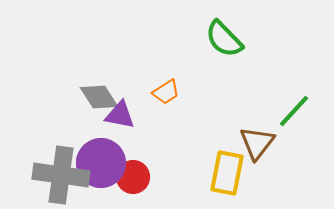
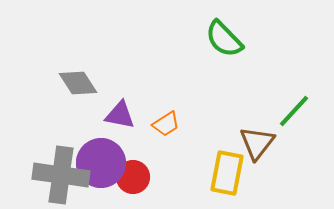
orange trapezoid: moved 32 px down
gray diamond: moved 21 px left, 14 px up
